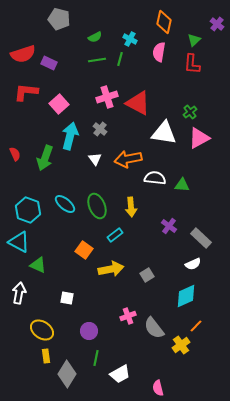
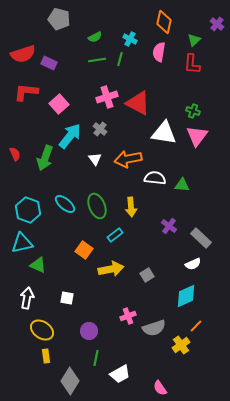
green cross at (190, 112): moved 3 px right, 1 px up; rotated 32 degrees counterclockwise
cyan arrow at (70, 136): rotated 24 degrees clockwise
pink triangle at (199, 138): moved 2 px left, 2 px up; rotated 25 degrees counterclockwise
cyan triangle at (19, 242): moved 3 px right, 1 px down; rotated 40 degrees counterclockwise
white arrow at (19, 293): moved 8 px right, 5 px down
gray semicircle at (154, 328): rotated 70 degrees counterclockwise
gray diamond at (67, 374): moved 3 px right, 7 px down
pink semicircle at (158, 388): moved 2 px right; rotated 21 degrees counterclockwise
